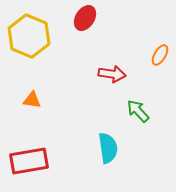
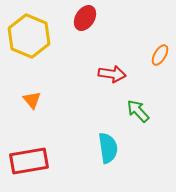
orange triangle: rotated 42 degrees clockwise
